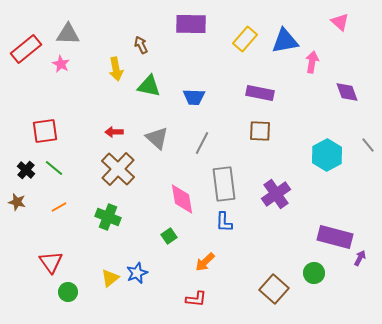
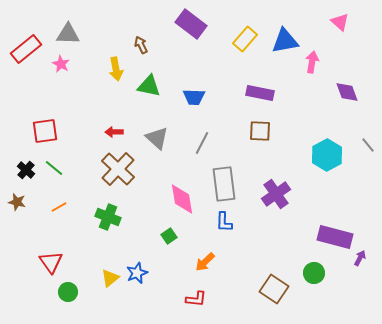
purple rectangle at (191, 24): rotated 36 degrees clockwise
brown square at (274, 289): rotated 8 degrees counterclockwise
